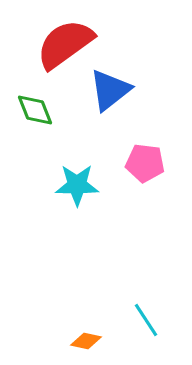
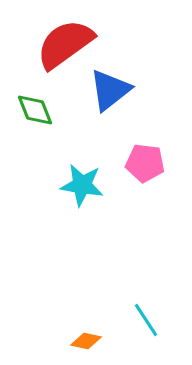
cyan star: moved 5 px right; rotated 9 degrees clockwise
